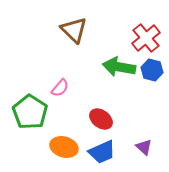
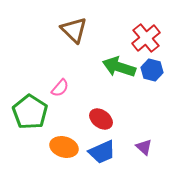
green arrow: rotated 8 degrees clockwise
